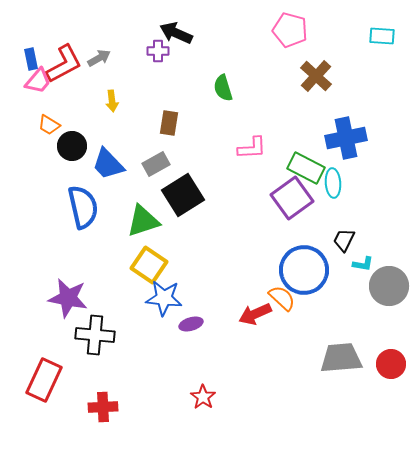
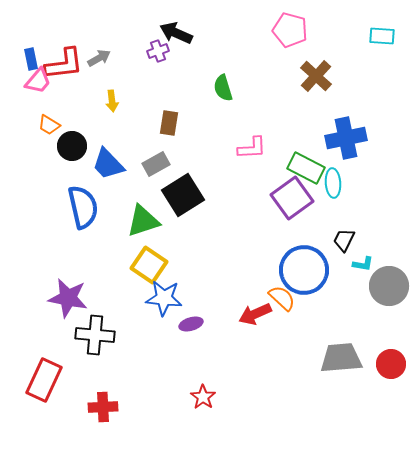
purple cross: rotated 20 degrees counterclockwise
red L-shape: rotated 21 degrees clockwise
